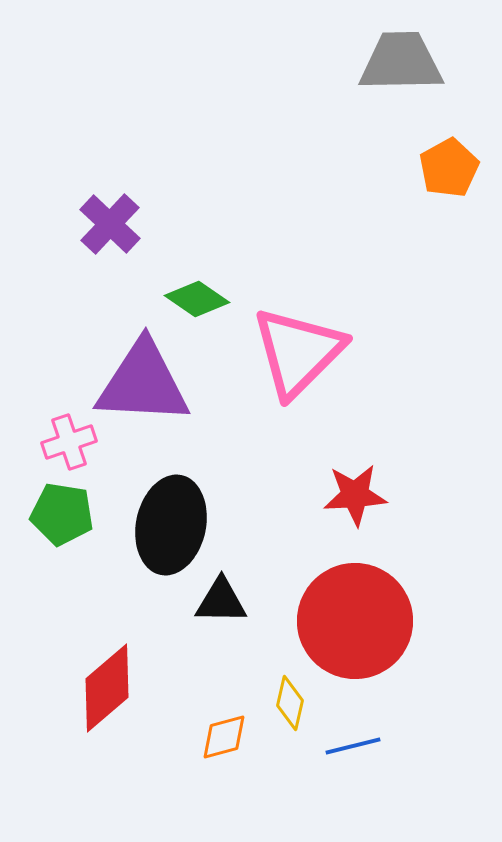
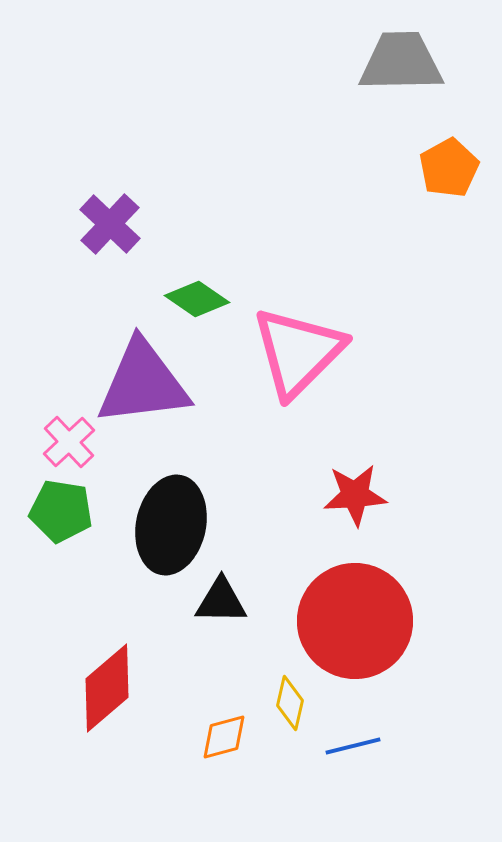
purple triangle: rotated 10 degrees counterclockwise
pink cross: rotated 24 degrees counterclockwise
green pentagon: moved 1 px left, 3 px up
